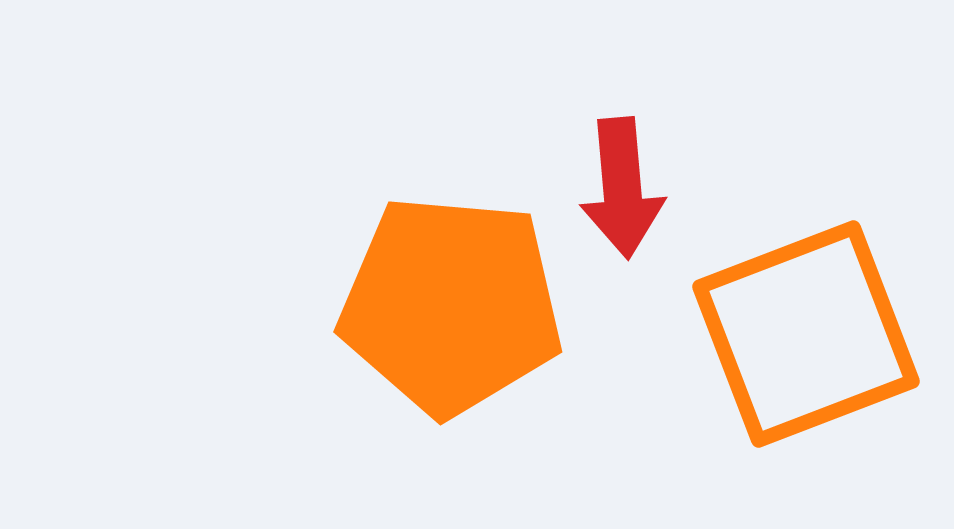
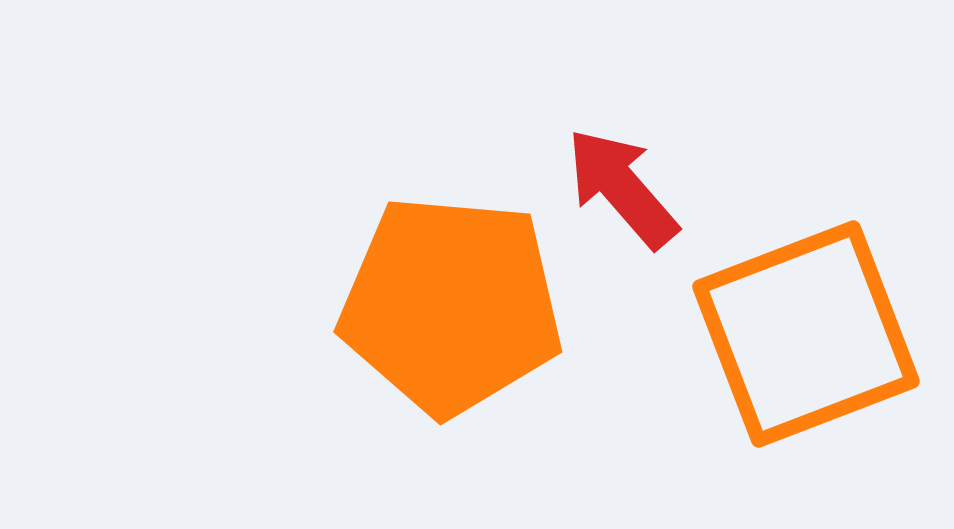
red arrow: rotated 144 degrees clockwise
